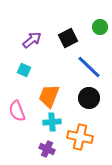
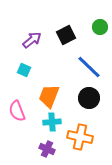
black square: moved 2 px left, 3 px up
